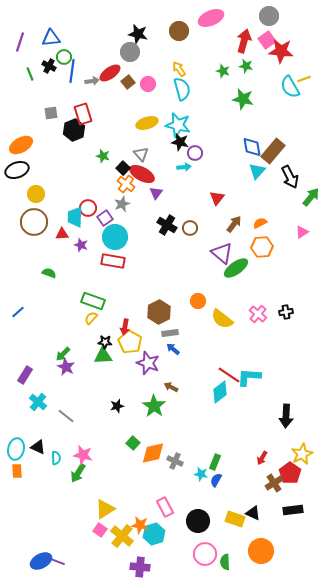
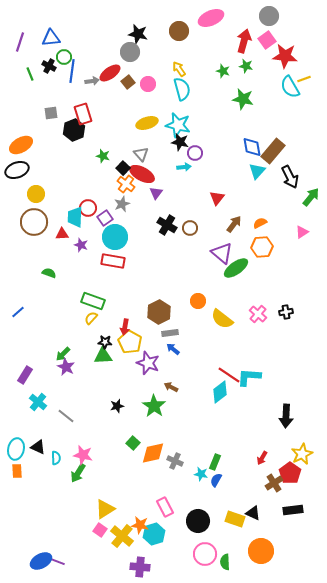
red star at (281, 51): moved 4 px right, 5 px down
